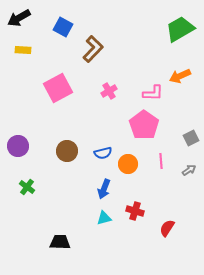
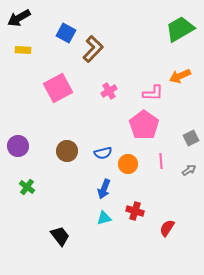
blue square: moved 3 px right, 6 px down
black trapezoid: moved 6 px up; rotated 50 degrees clockwise
